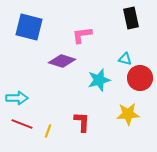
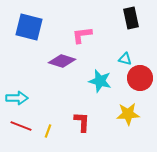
cyan star: moved 1 px right, 1 px down; rotated 30 degrees clockwise
red line: moved 1 px left, 2 px down
